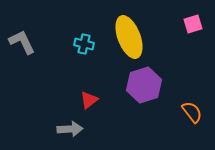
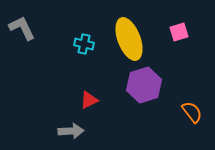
pink square: moved 14 px left, 8 px down
yellow ellipse: moved 2 px down
gray L-shape: moved 14 px up
red triangle: rotated 12 degrees clockwise
gray arrow: moved 1 px right, 2 px down
